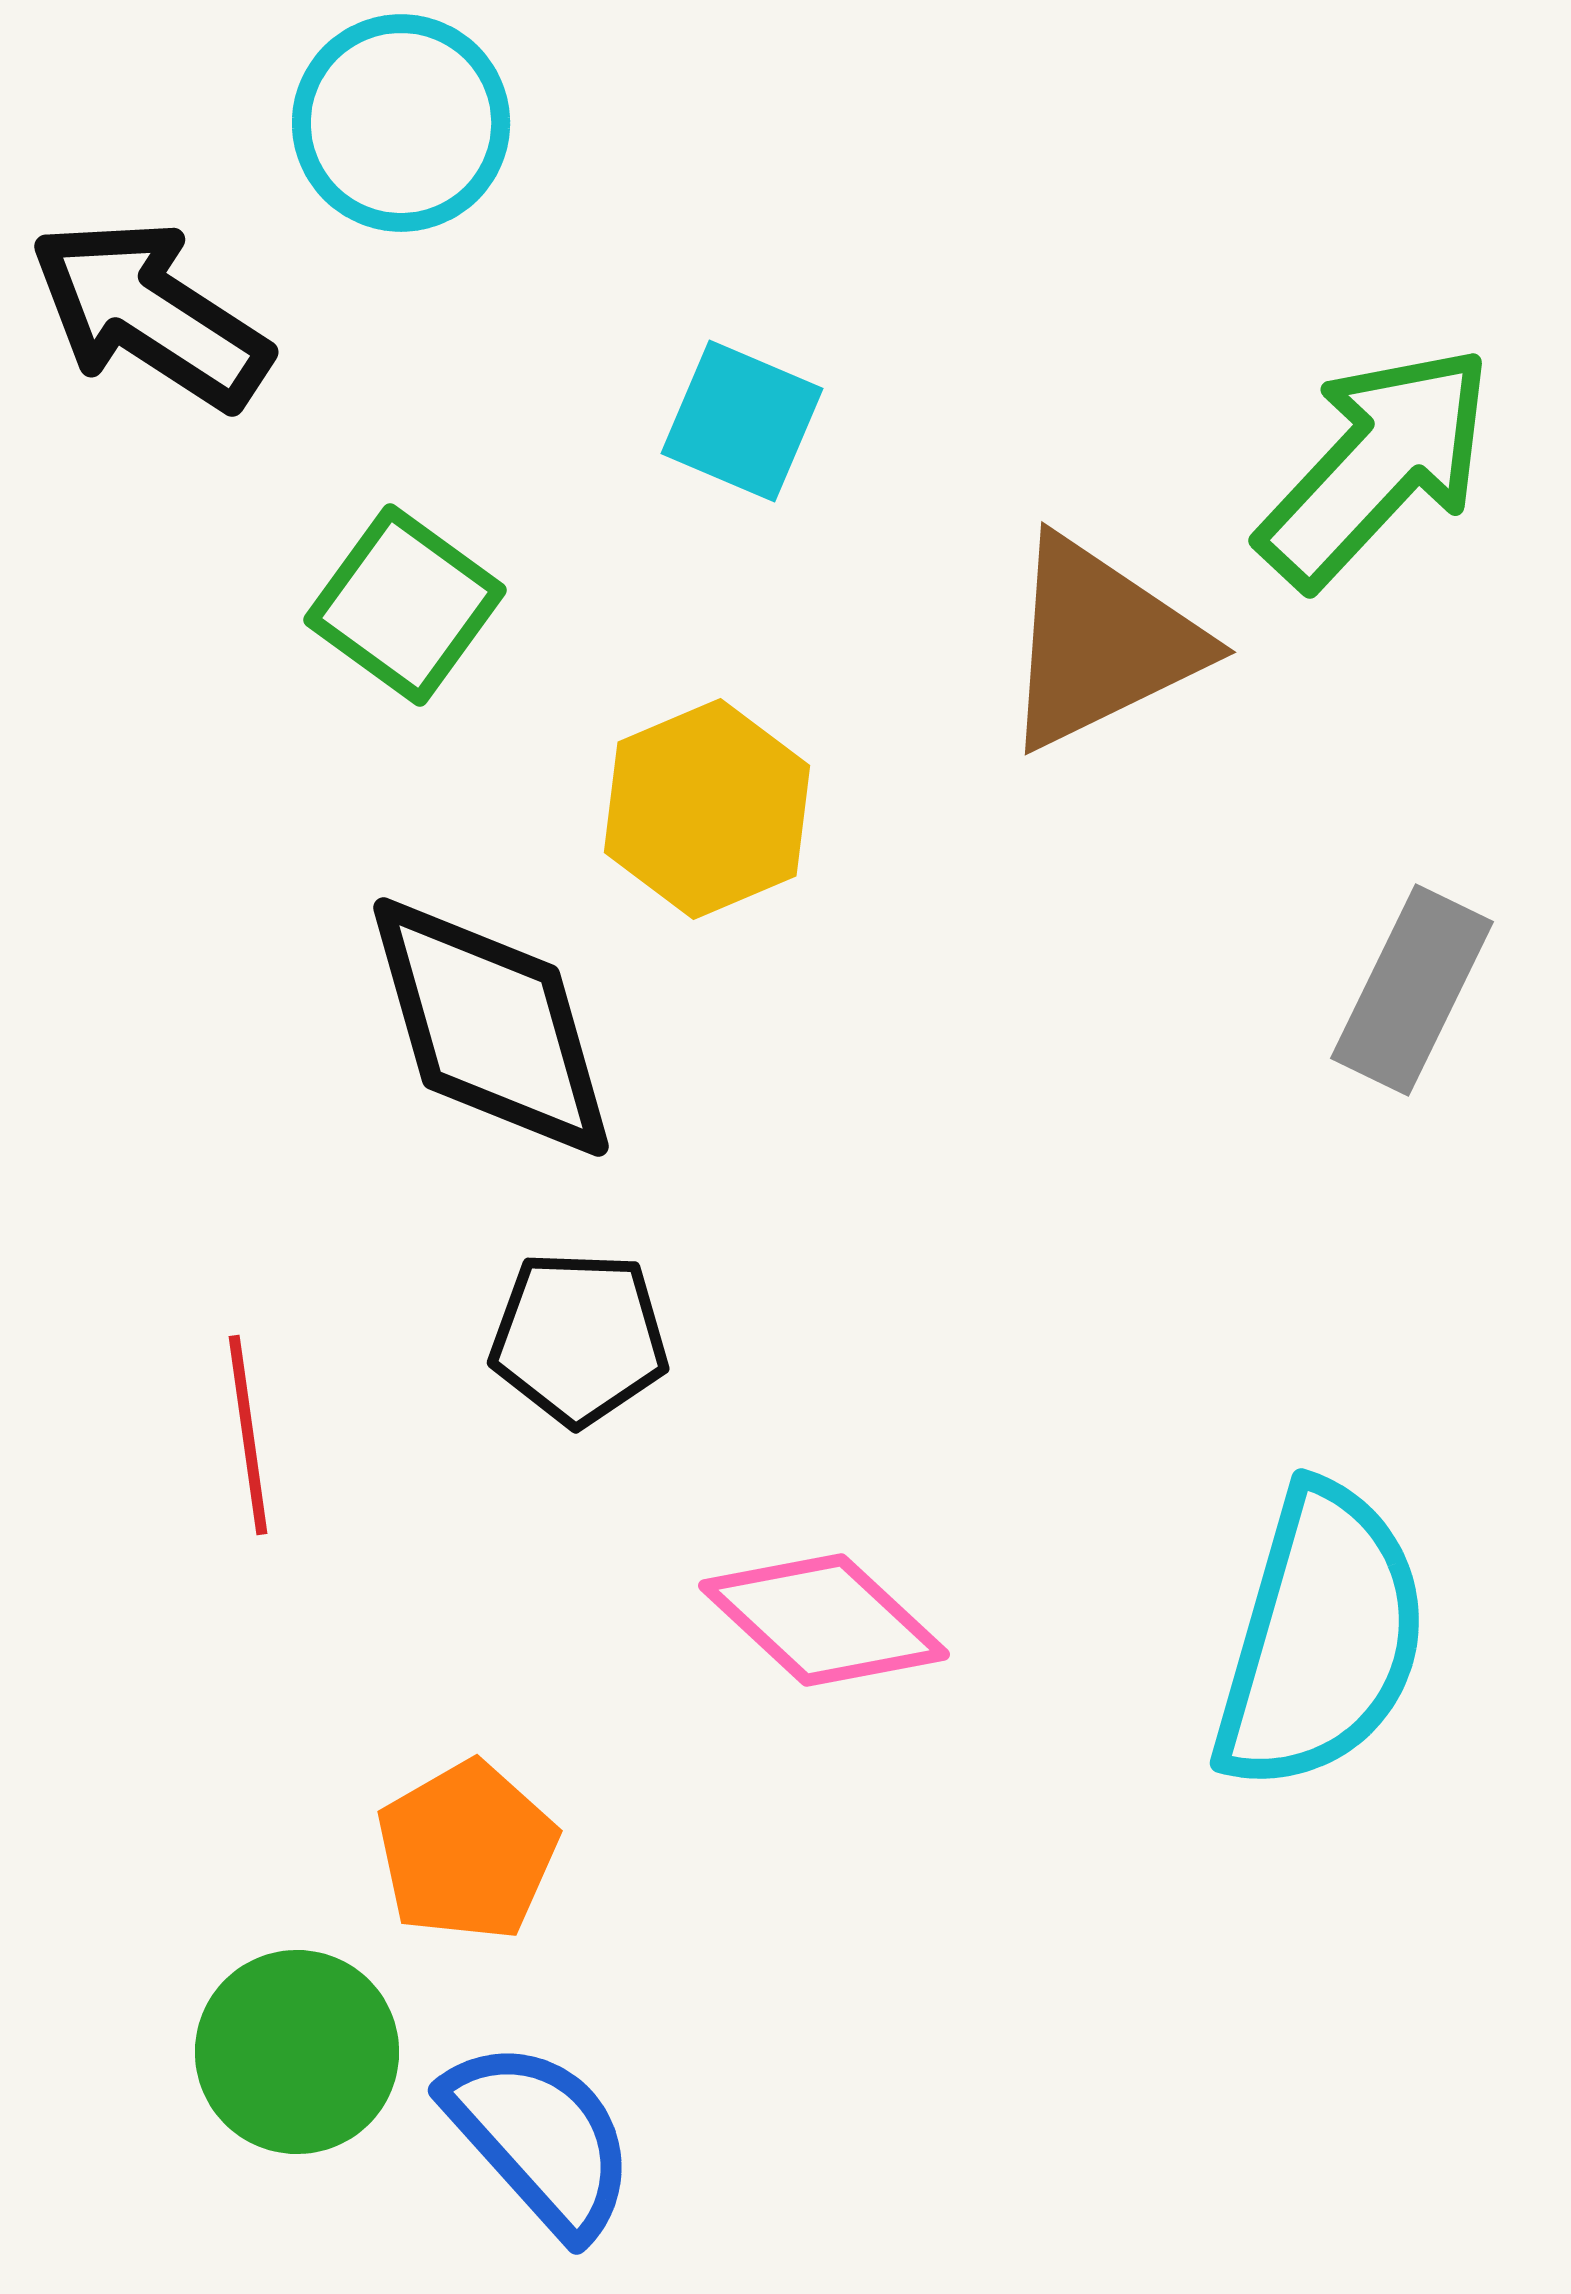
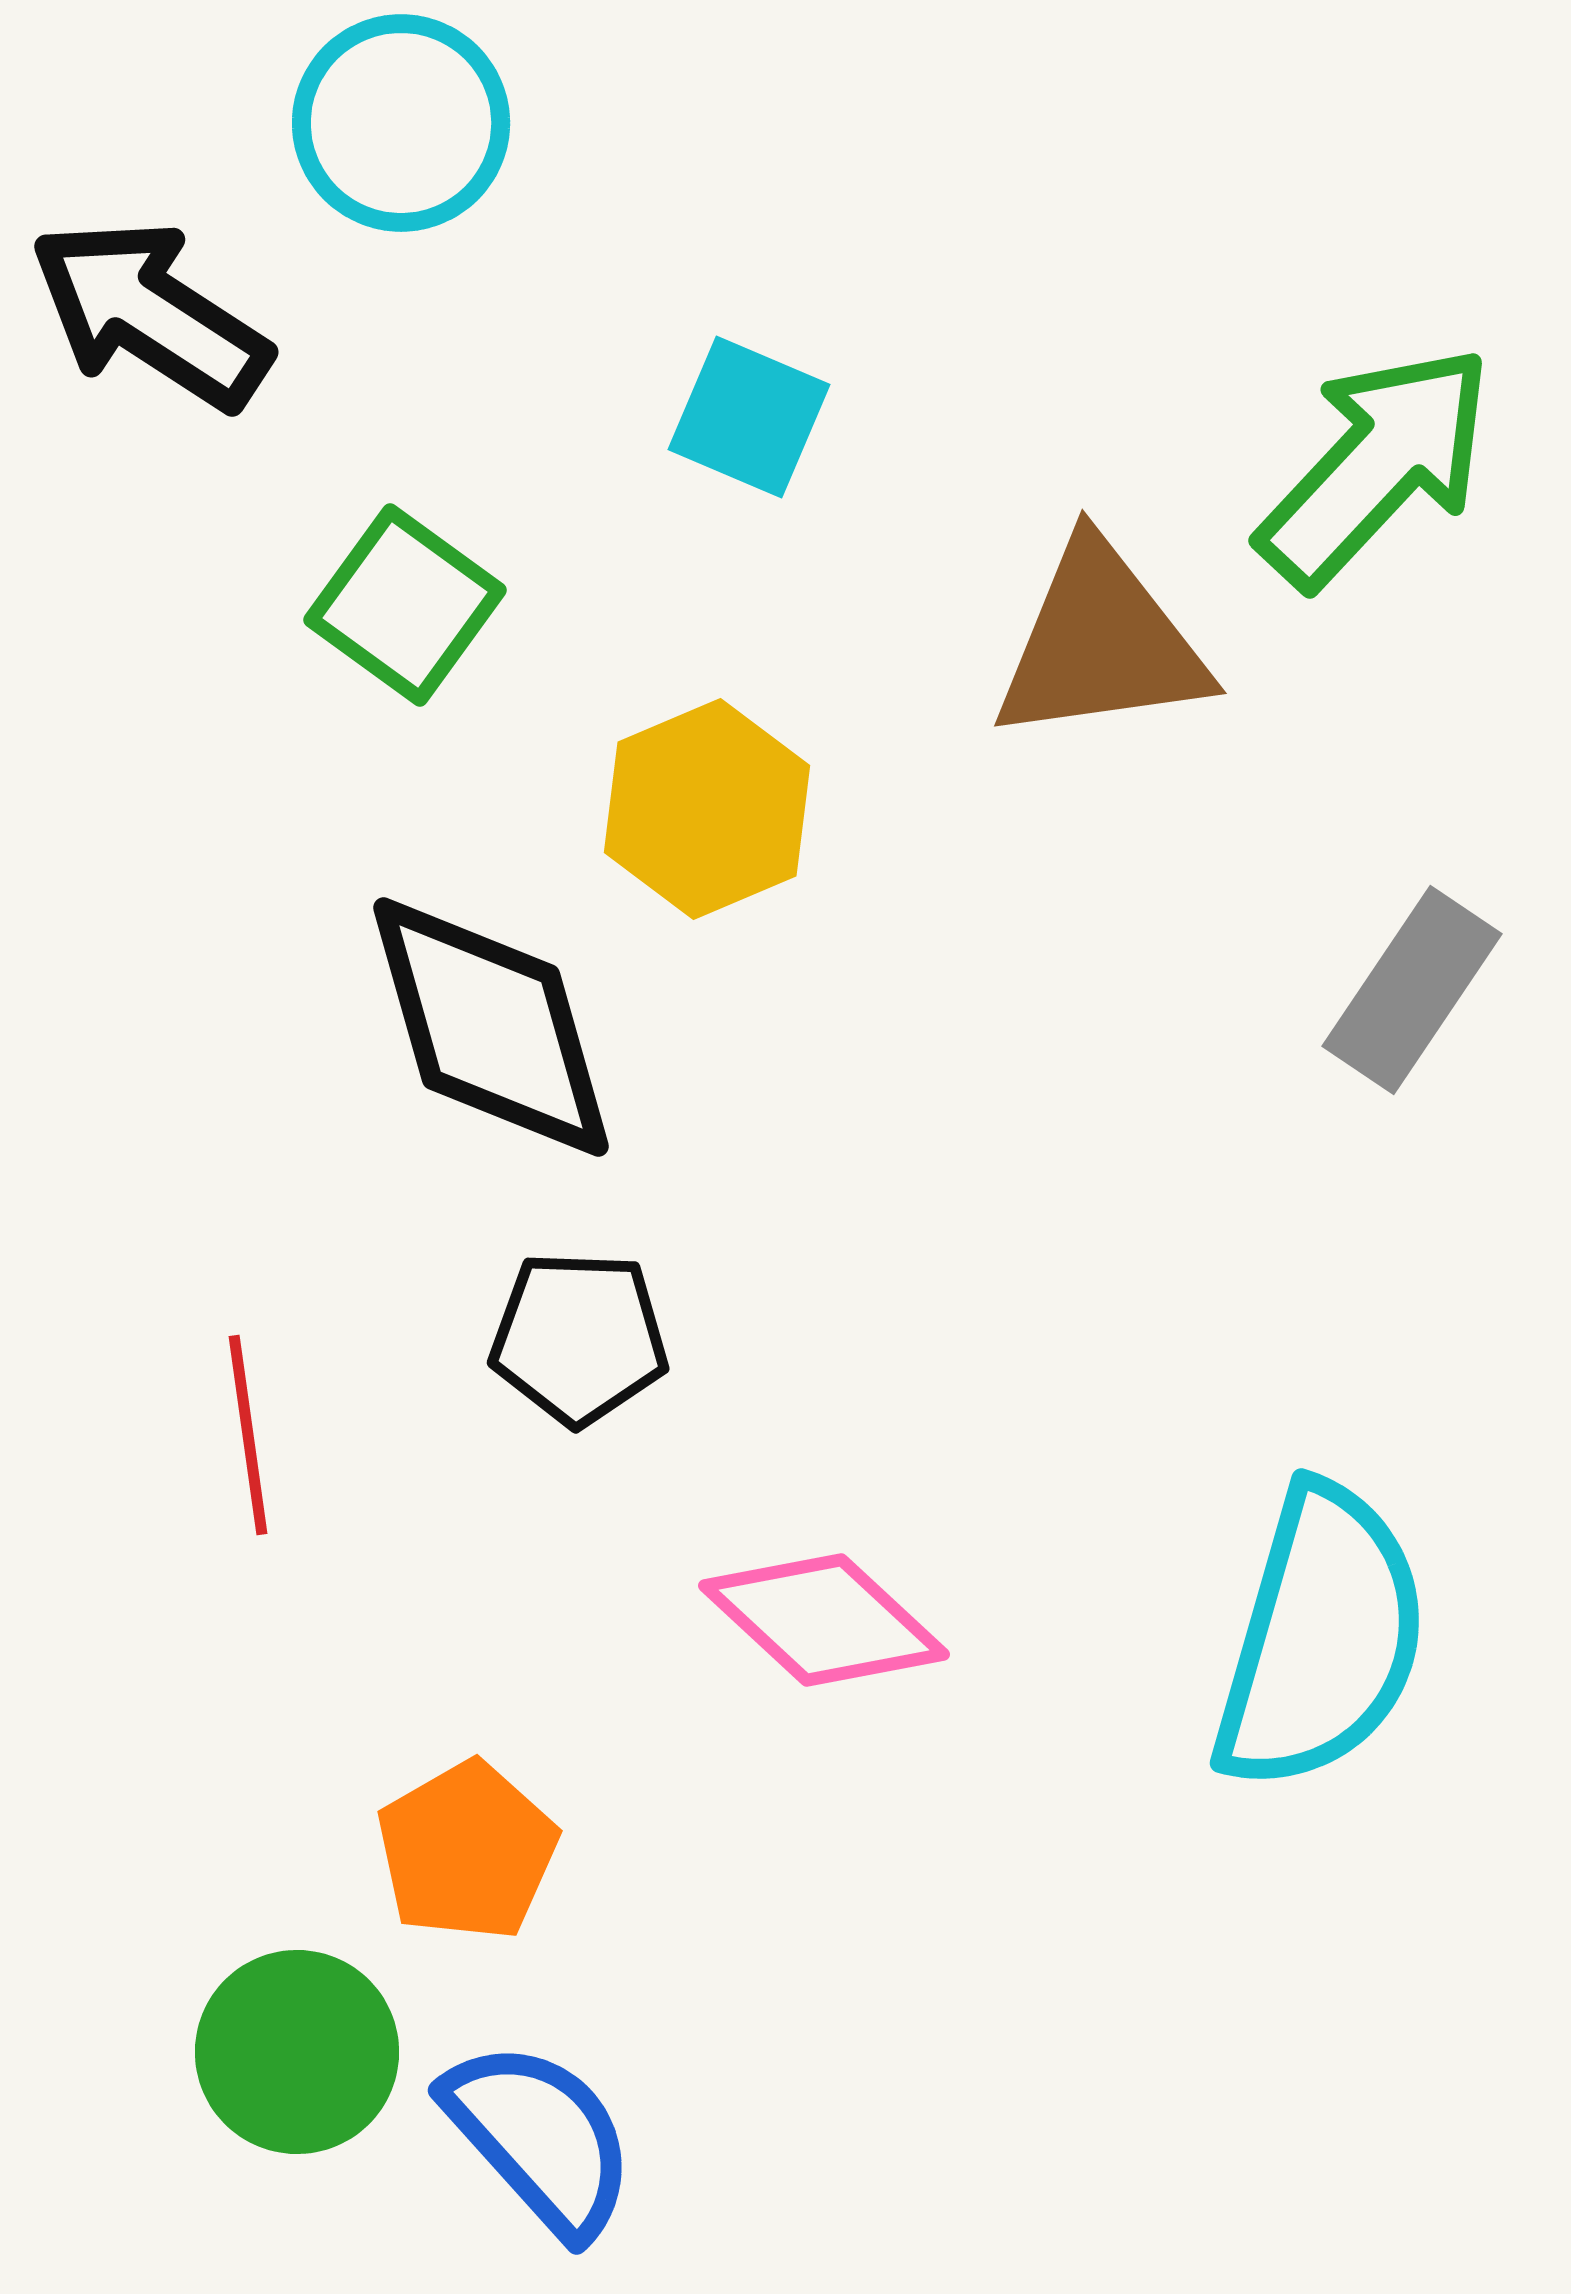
cyan square: moved 7 px right, 4 px up
brown triangle: rotated 18 degrees clockwise
gray rectangle: rotated 8 degrees clockwise
